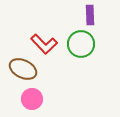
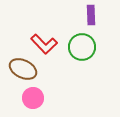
purple rectangle: moved 1 px right
green circle: moved 1 px right, 3 px down
pink circle: moved 1 px right, 1 px up
